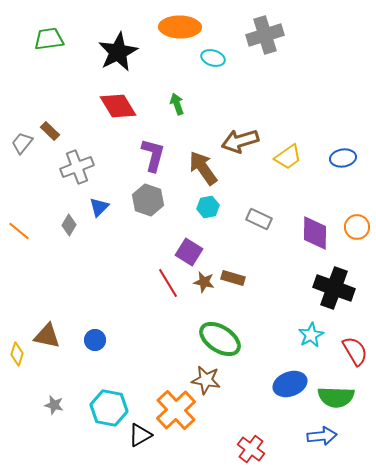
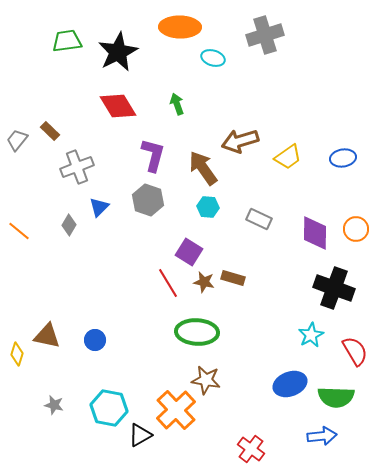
green trapezoid at (49, 39): moved 18 px right, 2 px down
gray trapezoid at (22, 143): moved 5 px left, 3 px up
cyan hexagon at (208, 207): rotated 15 degrees clockwise
orange circle at (357, 227): moved 1 px left, 2 px down
green ellipse at (220, 339): moved 23 px left, 7 px up; rotated 30 degrees counterclockwise
